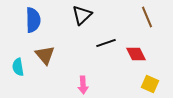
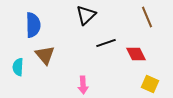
black triangle: moved 4 px right
blue semicircle: moved 5 px down
cyan semicircle: rotated 12 degrees clockwise
